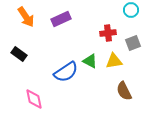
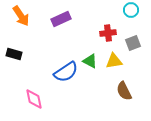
orange arrow: moved 5 px left, 1 px up
black rectangle: moved 5 px left; rotated 21 degrees counterclockwise
